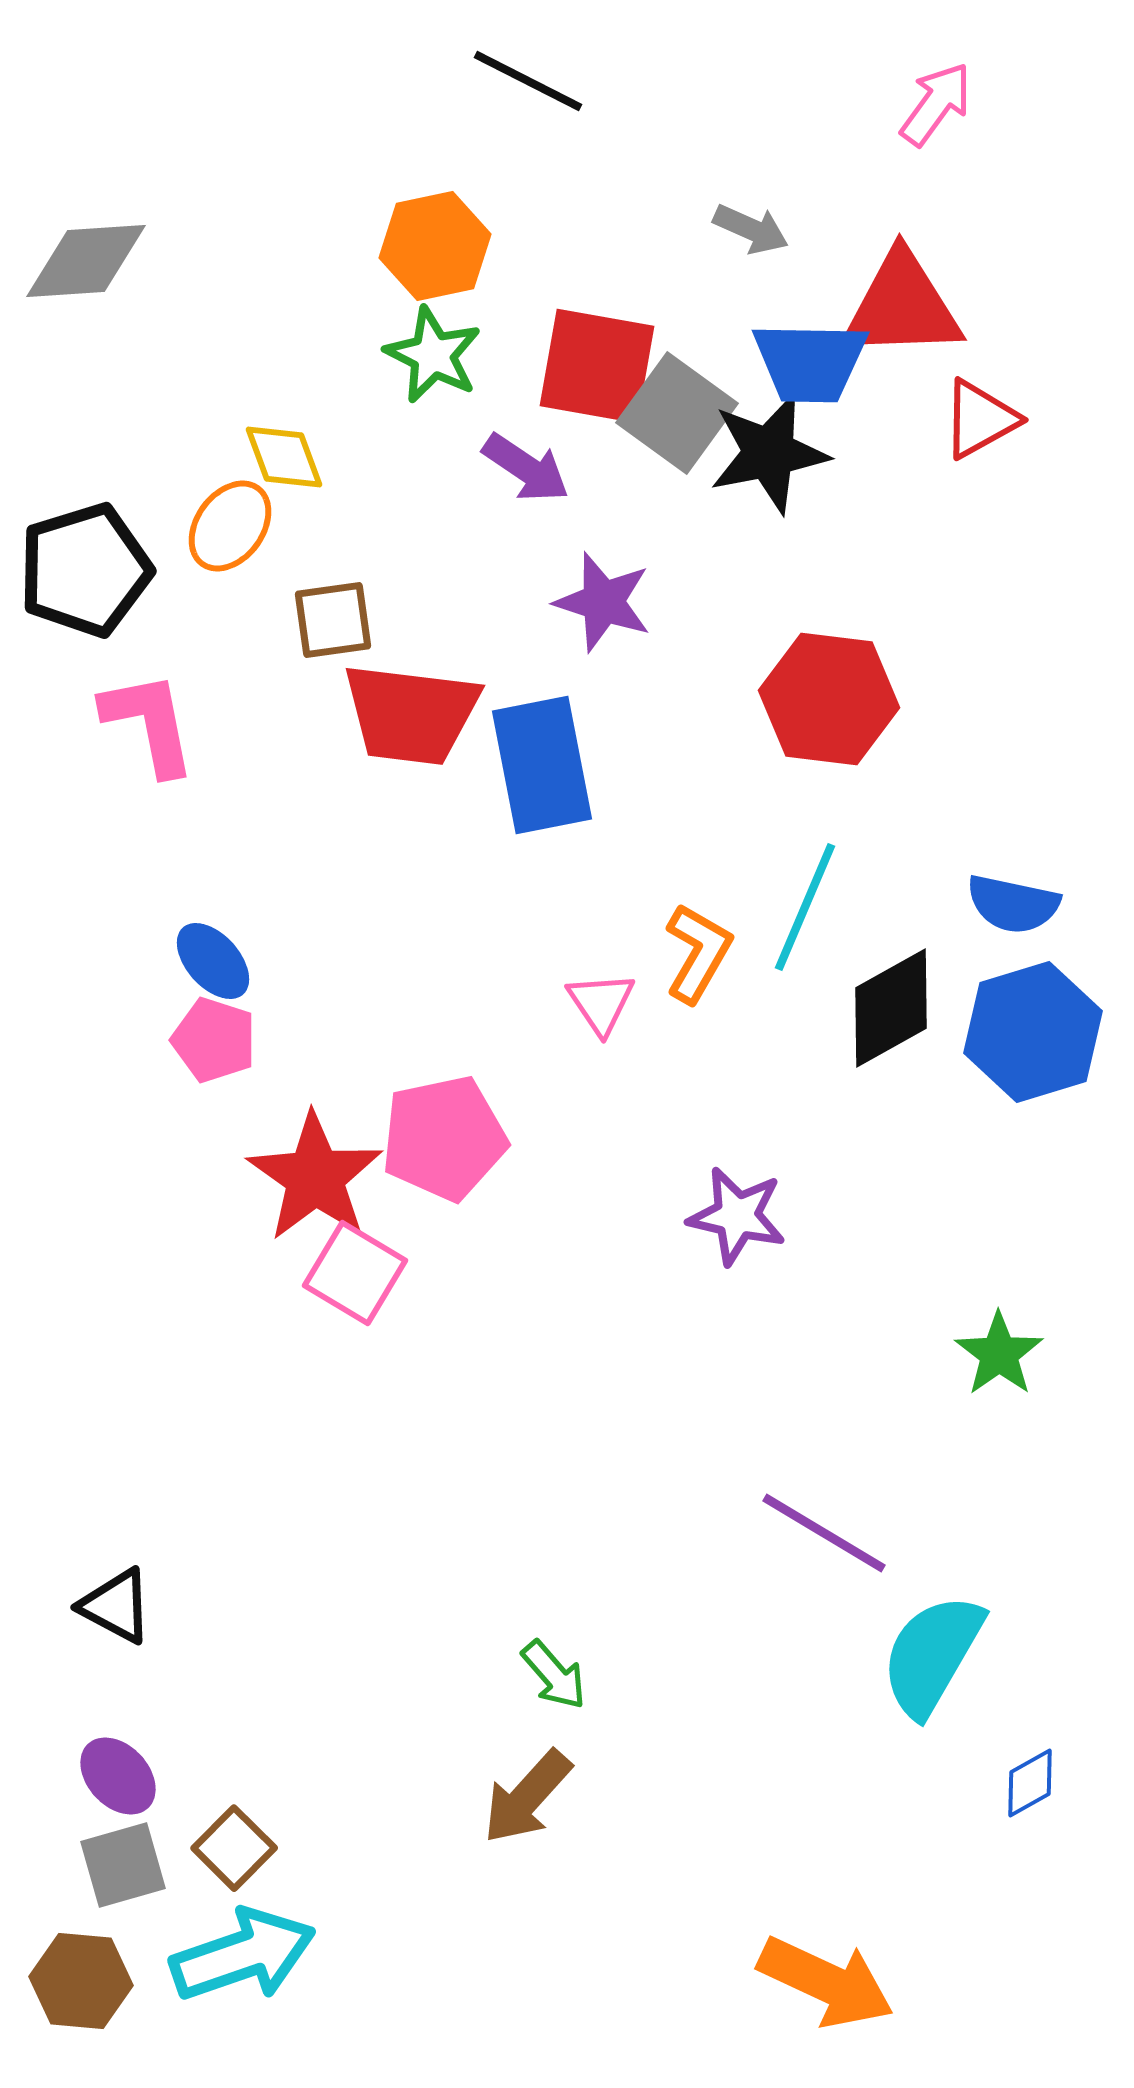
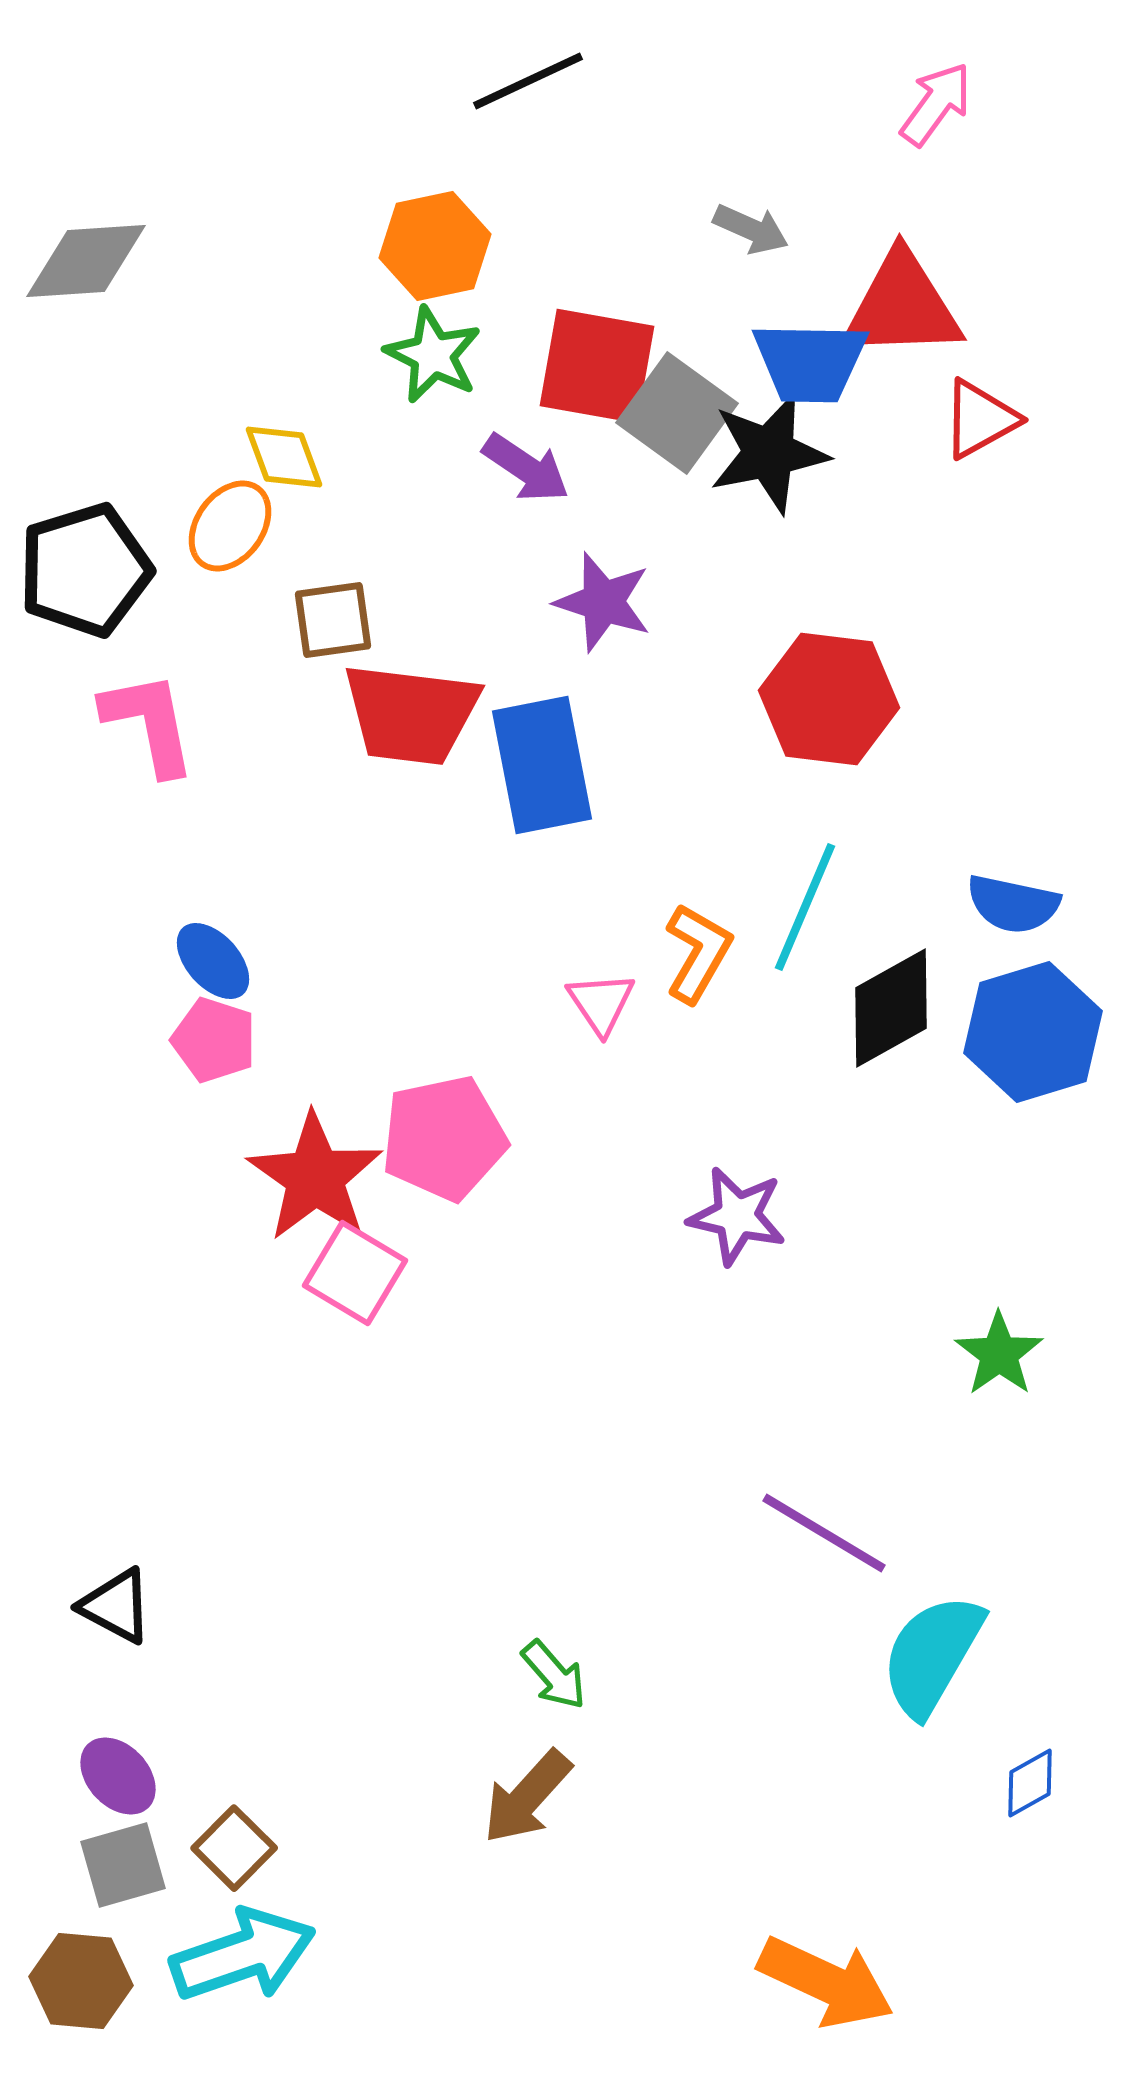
black line at (528, 81): rotated 52 degrees counterclockwise
